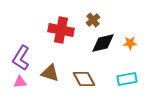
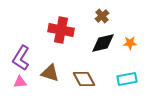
brown cross: moved 9 px right, 4 px up
